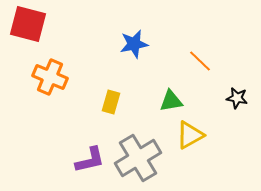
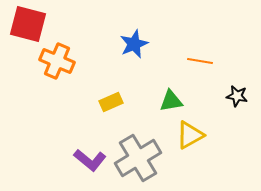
blue star: rotated 12 degrees counterclockwise
orange line: rotated 35 degrees counterclockwise
orange cross: moved 7 px right, 16 px up
black star: moved 2 px up
yellow rectangle: rotated 50 degrees clockwise
purple L-shape: rotated 52 degrees clockwise
